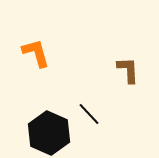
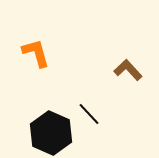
brown L-shape: rotated 40 degrees counterclockwise
black hexagon: moved 2 px right
